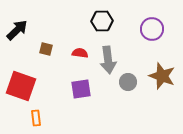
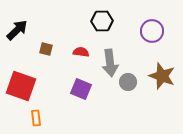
purple circle: moved 2 px down
red semicircle: moved 1 px right, 1 px up
gray arrow: moved 2 px right, 3 px down
purple square: rotated 30 degrees clockwise
